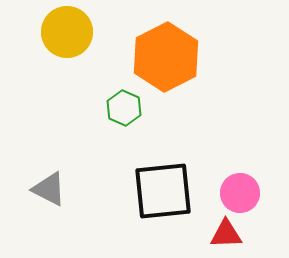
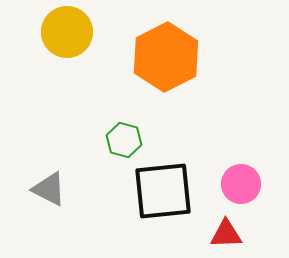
green hexagon: moved 32 px down; rotated 8 degrees counterclockwise
pink circle: moved 1 px right, 9 px up
